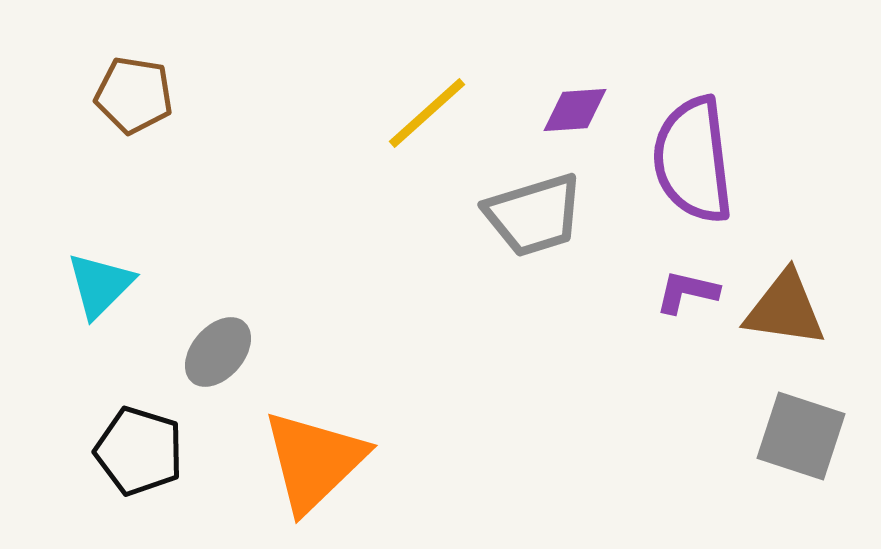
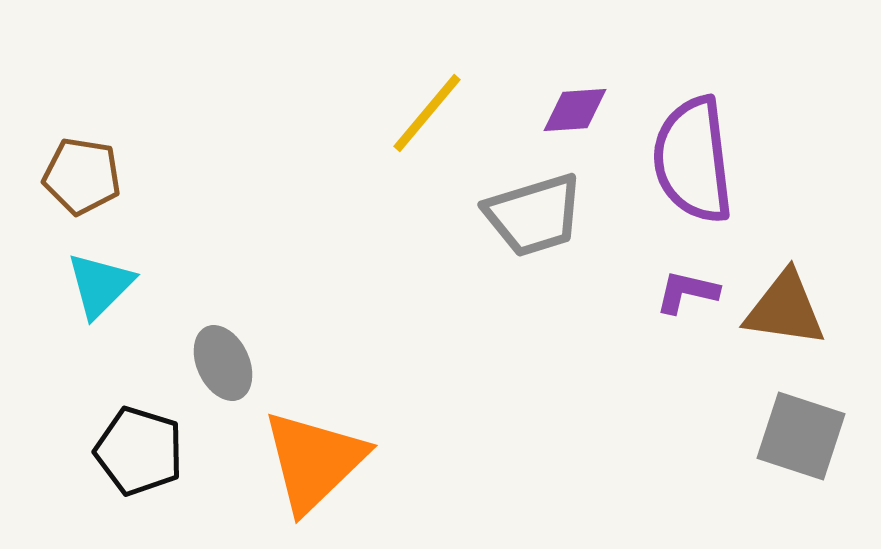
brown pentagon: moved 52 px left, 81 px down
yellow line: rotated 8 degrees counterclockwise
gray ellipse: moved 5 px right, 11 px down; rotated 66 degrees counterclockwise
